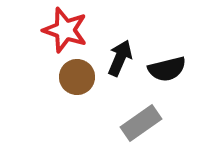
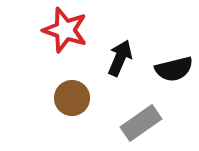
black semicircle: moved 7 px right
brown circle: moved 5 px left, 21 px down
